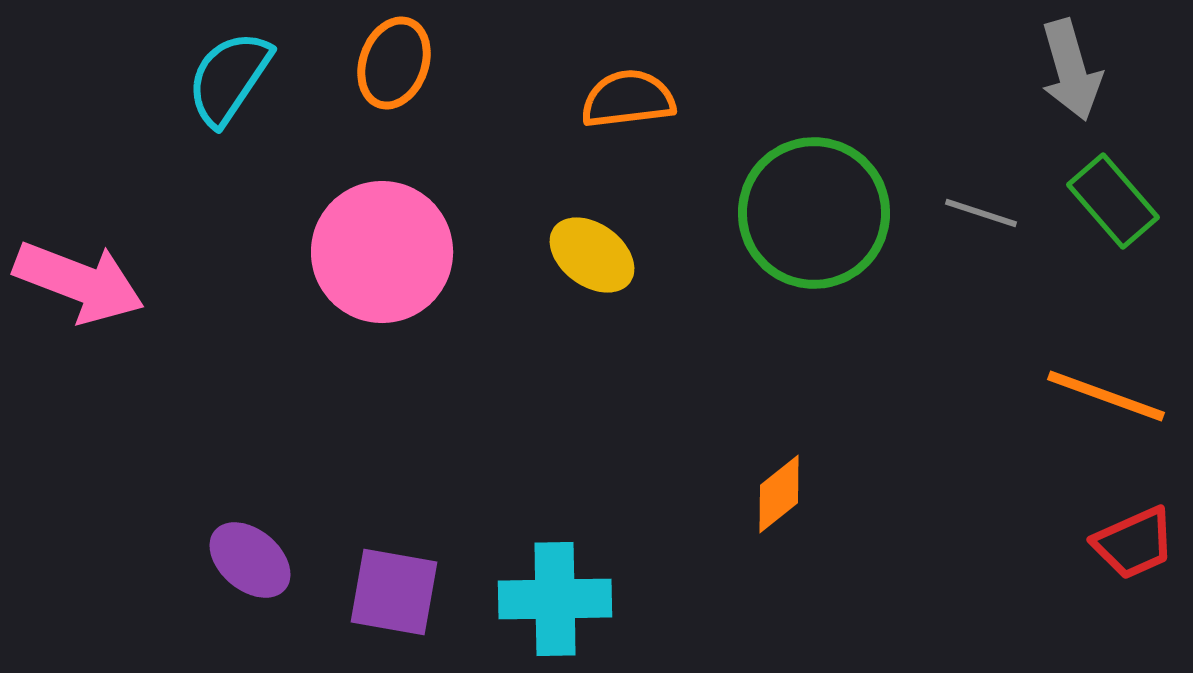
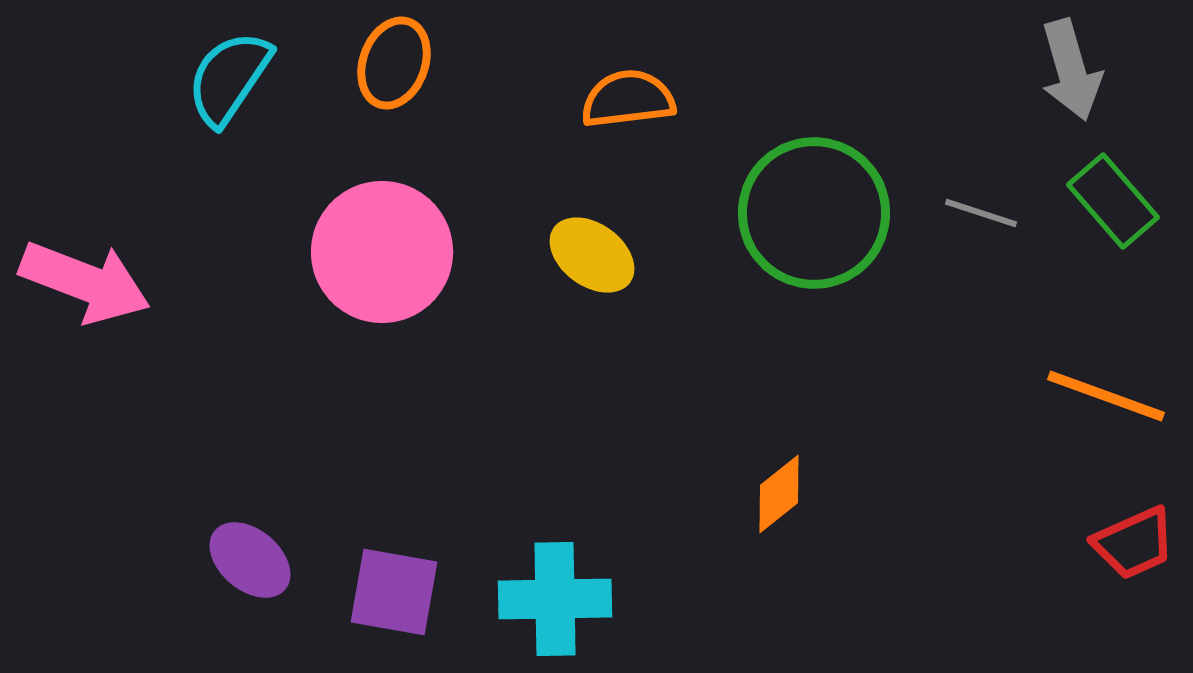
pink arrow: moved 6 px right
